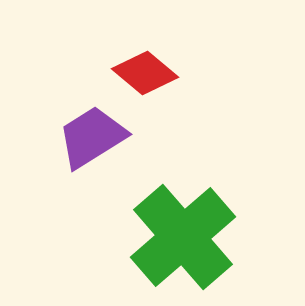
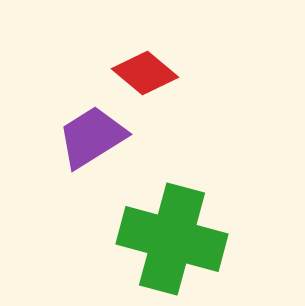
green cross: moved 11 px left, 2 px down; rotated 34 degrees counterclockwise
